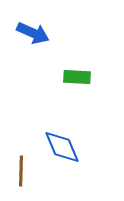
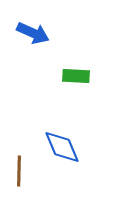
green rectangle: moved 1 px left, 1 px up
brown line: moved 2 px left
